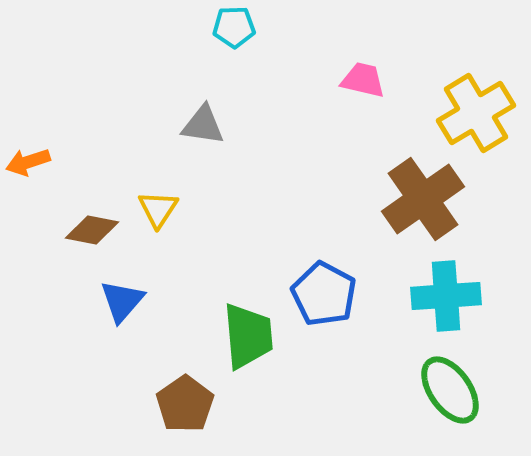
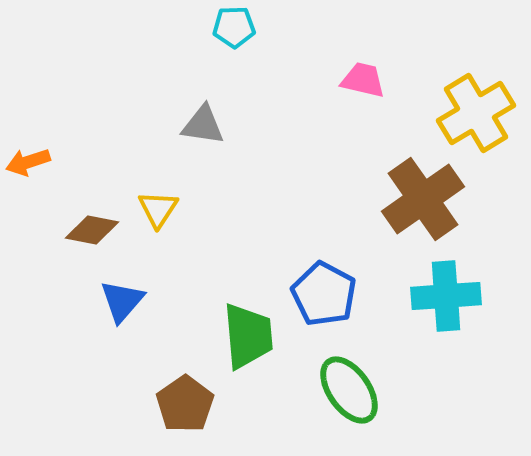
green ellipse: moved 101 px left
